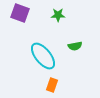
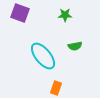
green star: moved 7 px right
orange rectangle: moved 4 px right, 3 px down
